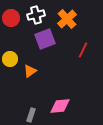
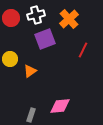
orange cross: moved 2 px right
